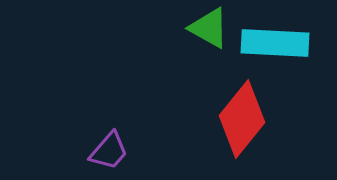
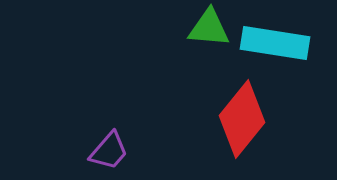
green triangle: rotated 24 degrees counterclockwise
cyan rectangle: rotated 6 degrees clockwise
